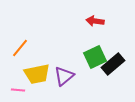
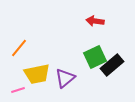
orange line: moved 1 px left
black rectangle: moved 1 px left, 1 px down
purple triangle: moved 1 px right, 2 px down
pink line: rotated 24 degrees counterclockwise
